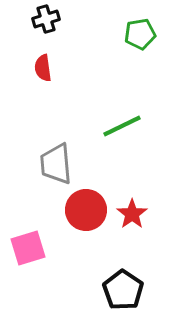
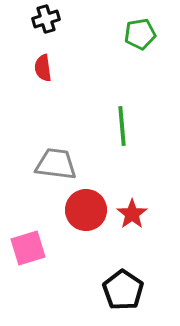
green line: rotated 69 degrees counterclockwise
gray trapezoid: rotated 102 degrees clockwise
